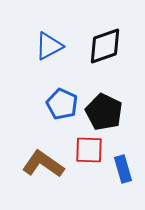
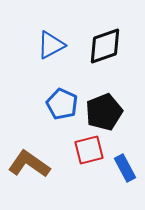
blue triangle: moved 2 px right, 1 px up
black pentagon: rotated 24 degrees clockwise
red square: rotated 16 degrees counterclockwise
brown L-shape: moved 14 px left
blue rectangle: moved 2 px right, 1 px up; rotated 12 degrees counterclockwise
